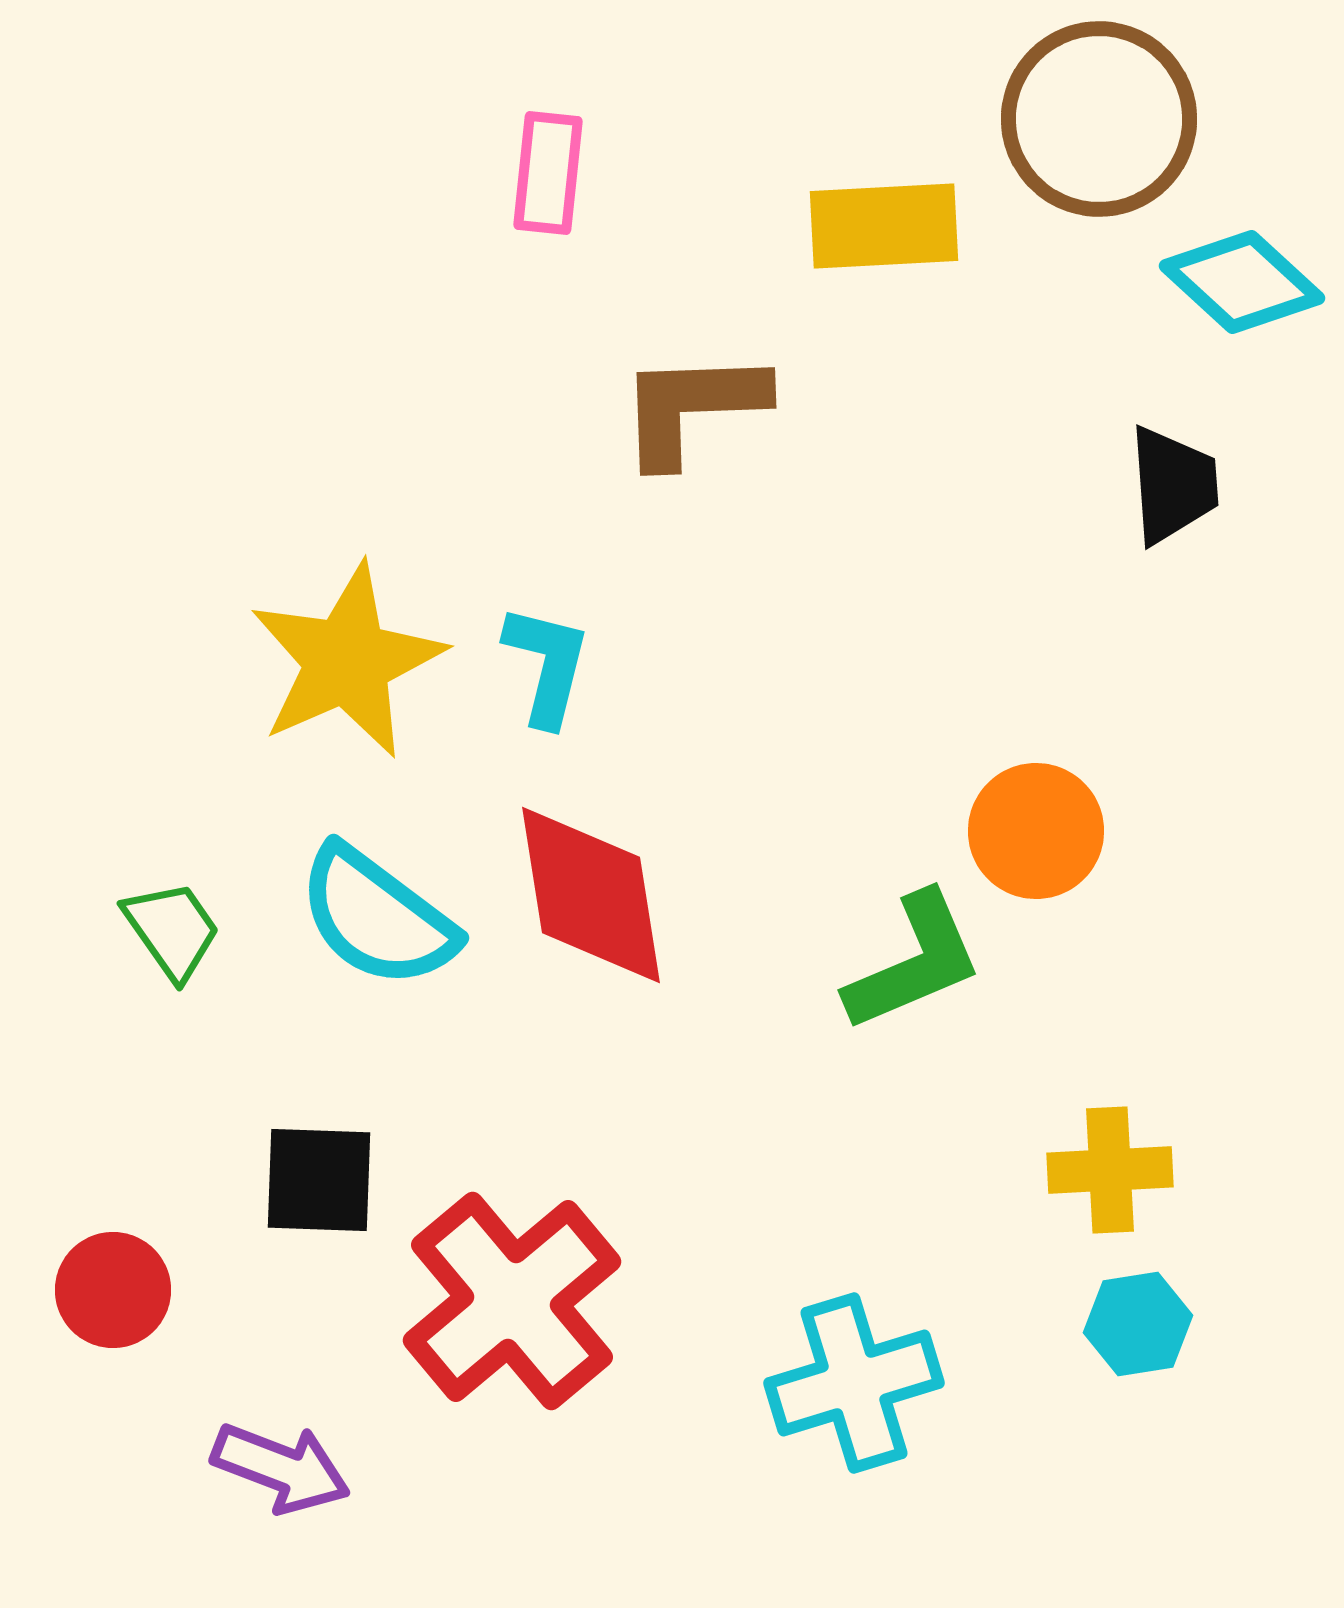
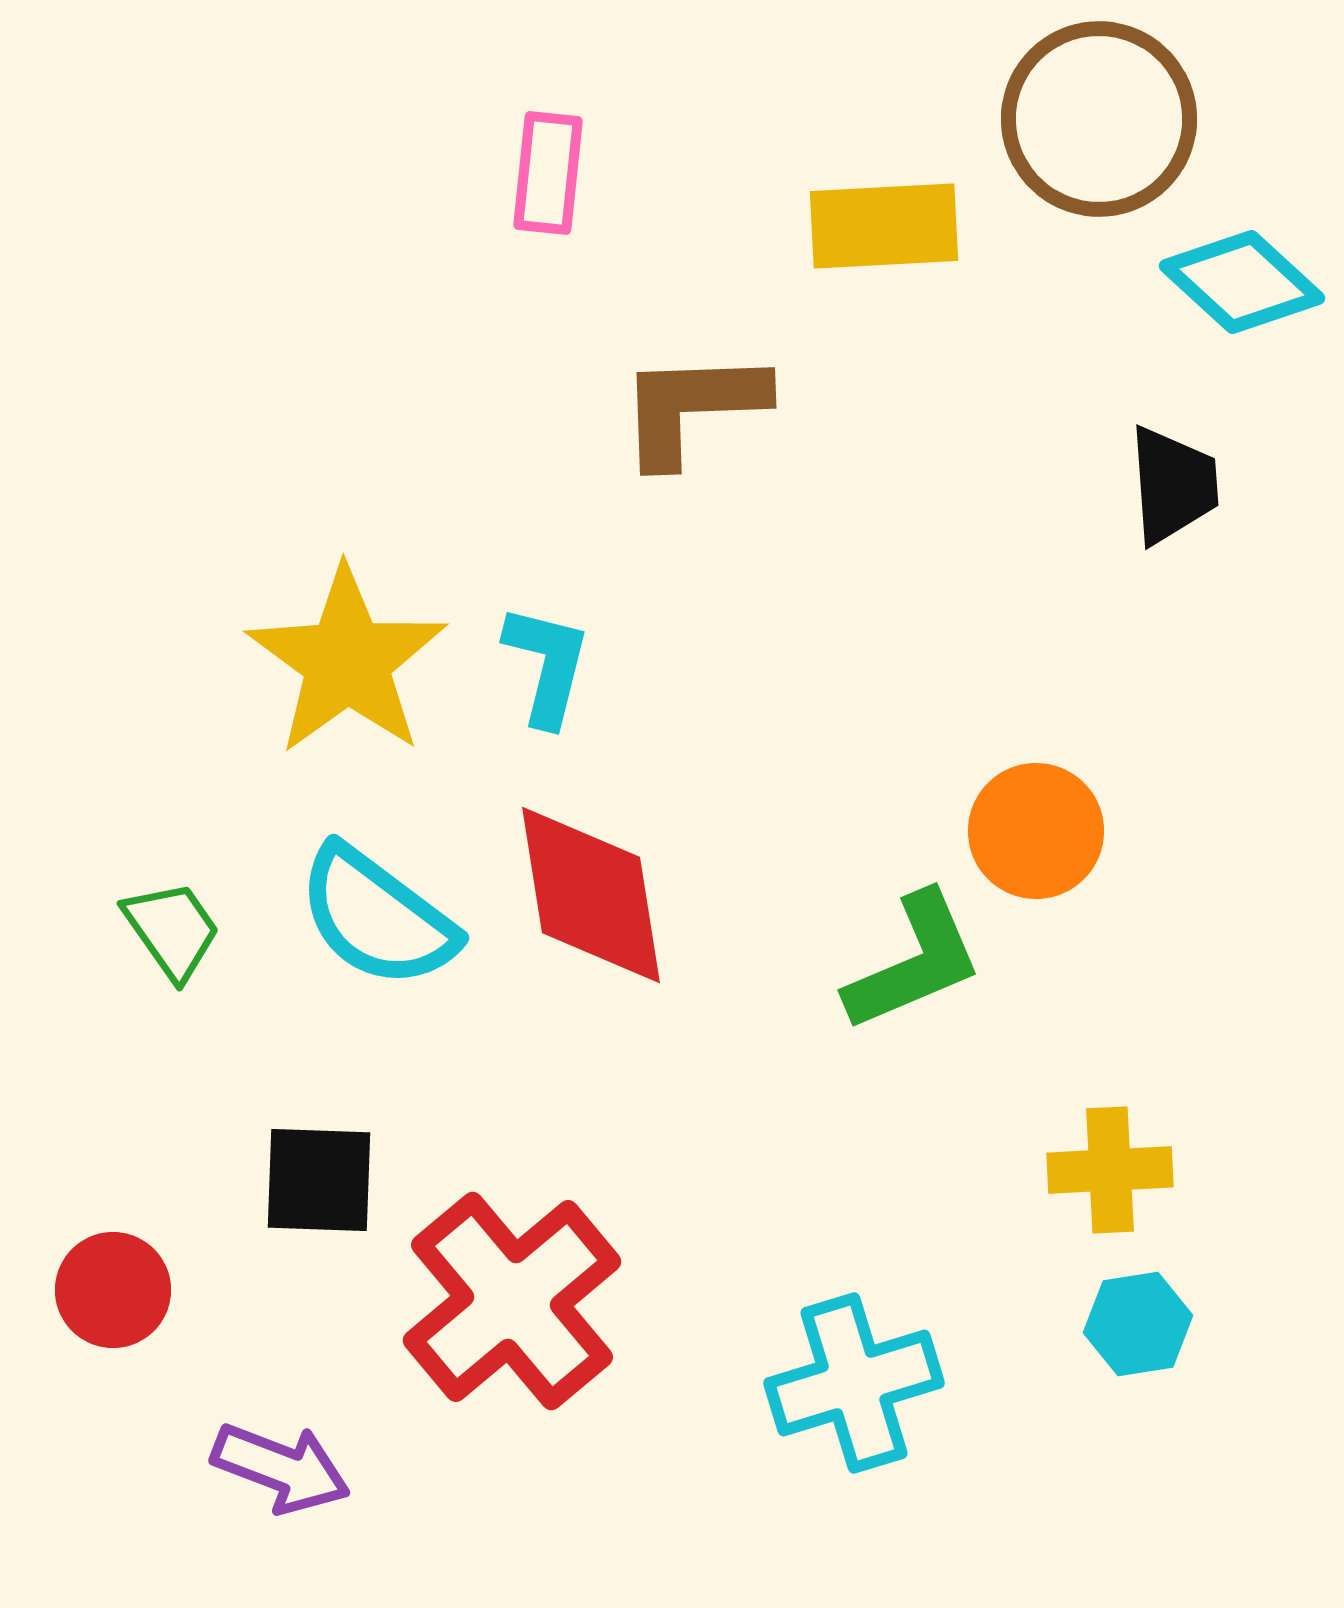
yellow star: rotated 12 degrees counterclockwise
